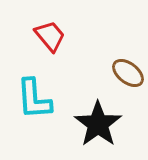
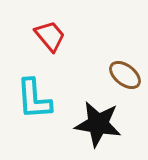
brown ellipse: moved 3 px left, 2 px down
black star: rotated 27 degrees counterclockwise
